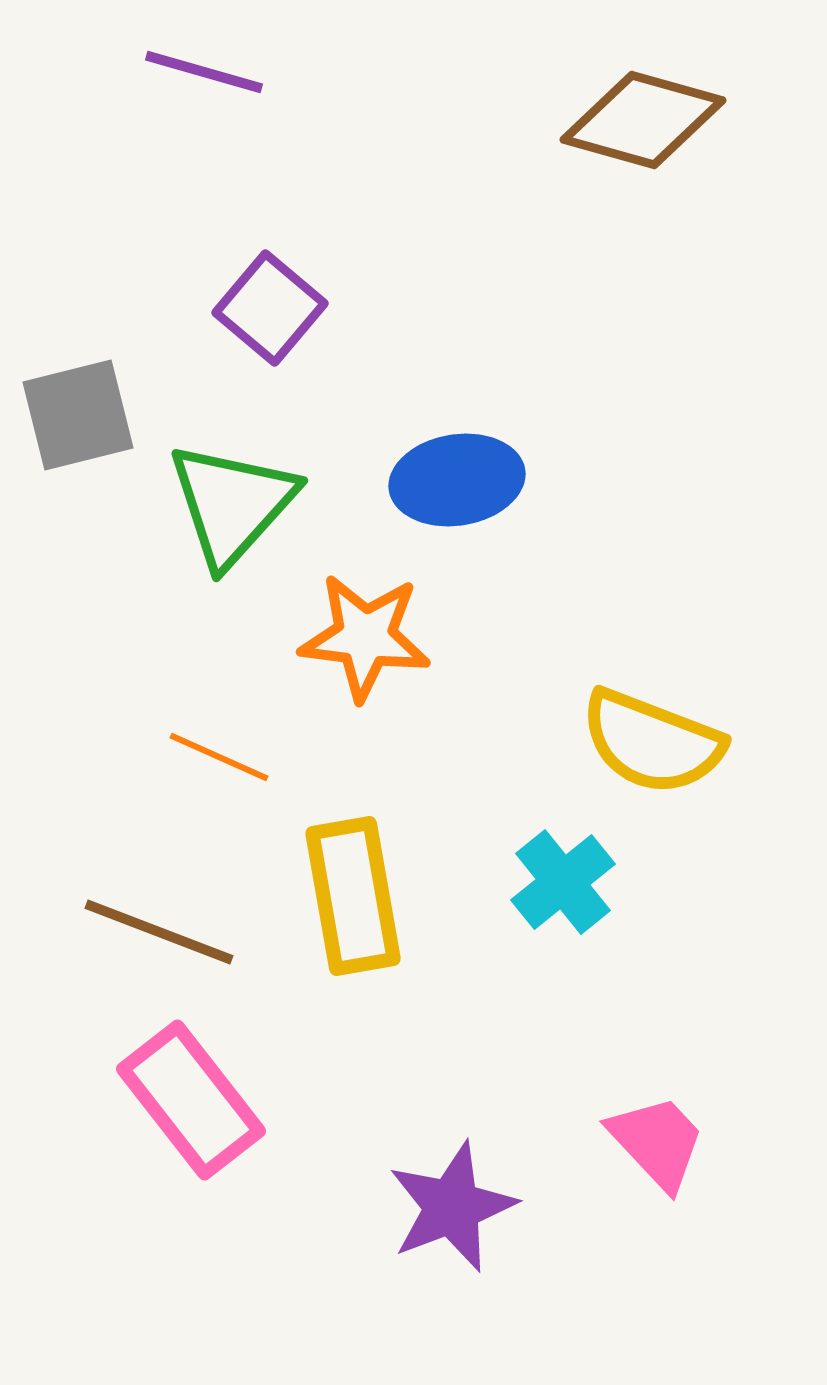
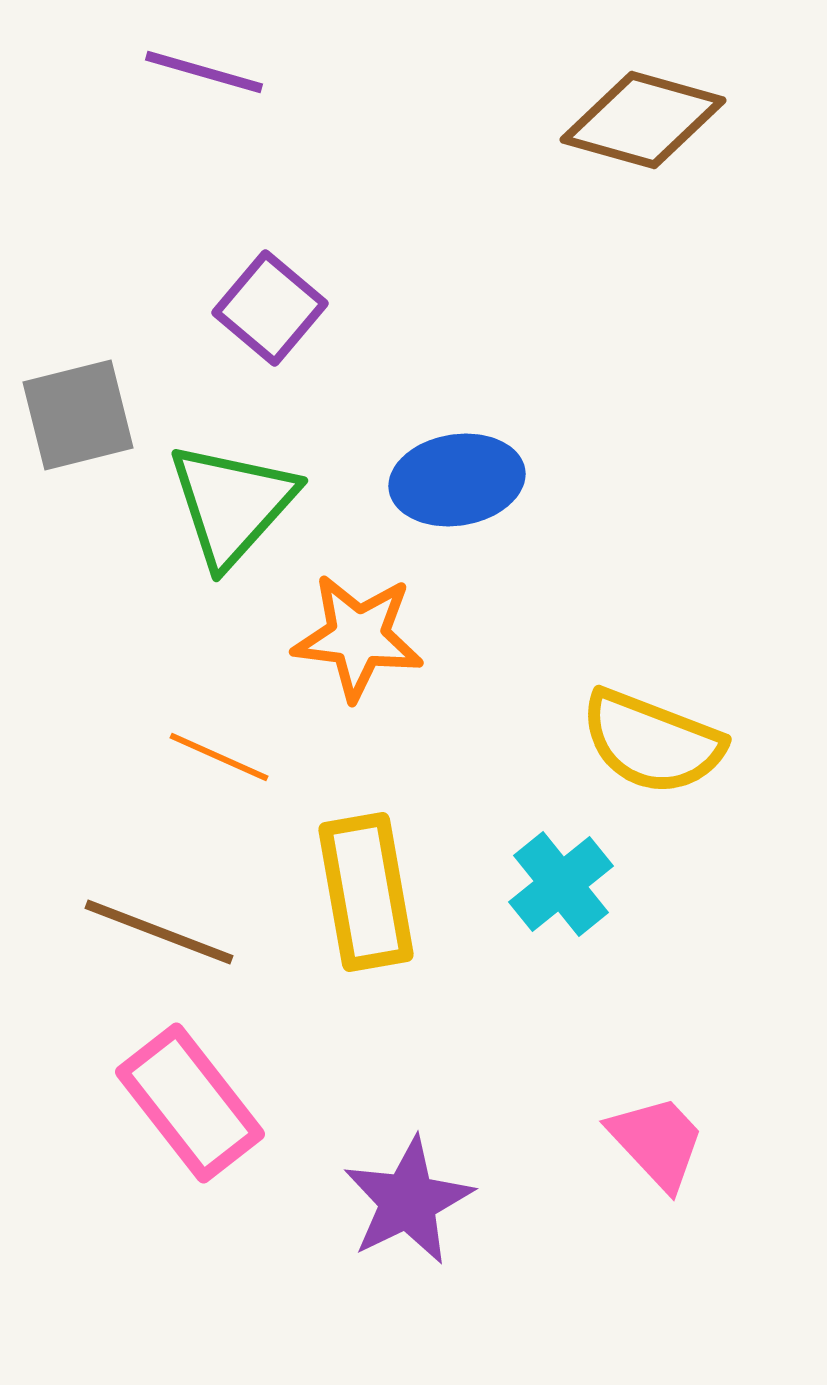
orange star: moved 7 px left
cyan cross: moved 2 px left, 2 px down
yellow rectangle: moved 13 px right, 4 px up
pink rectangle: moved 1 px left, 3 px down
purple star: moved 44 px left, 6 px up; rotated 5 degrees counterclockwise
